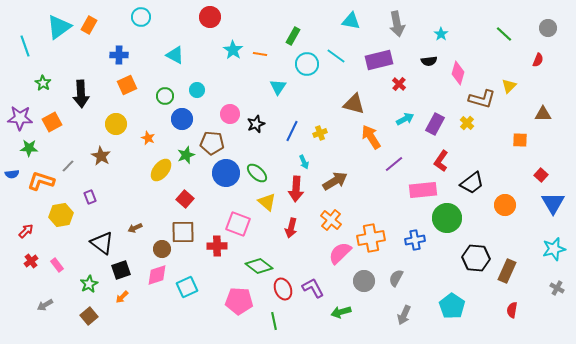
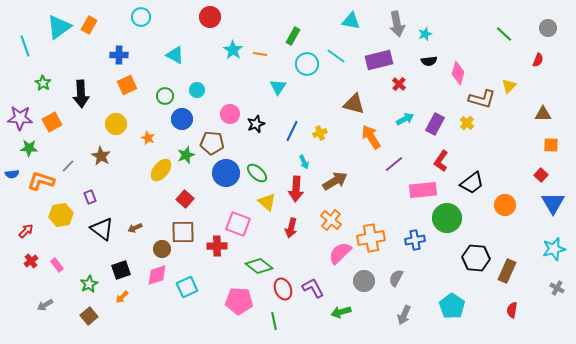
cyan star at (441, 34): moved 16 px left; rotated 16 degrees clockwise
orange square at (520, 140): moved 31 px right, 5 px down
black triangle at (102, 243): moved 14 px up
